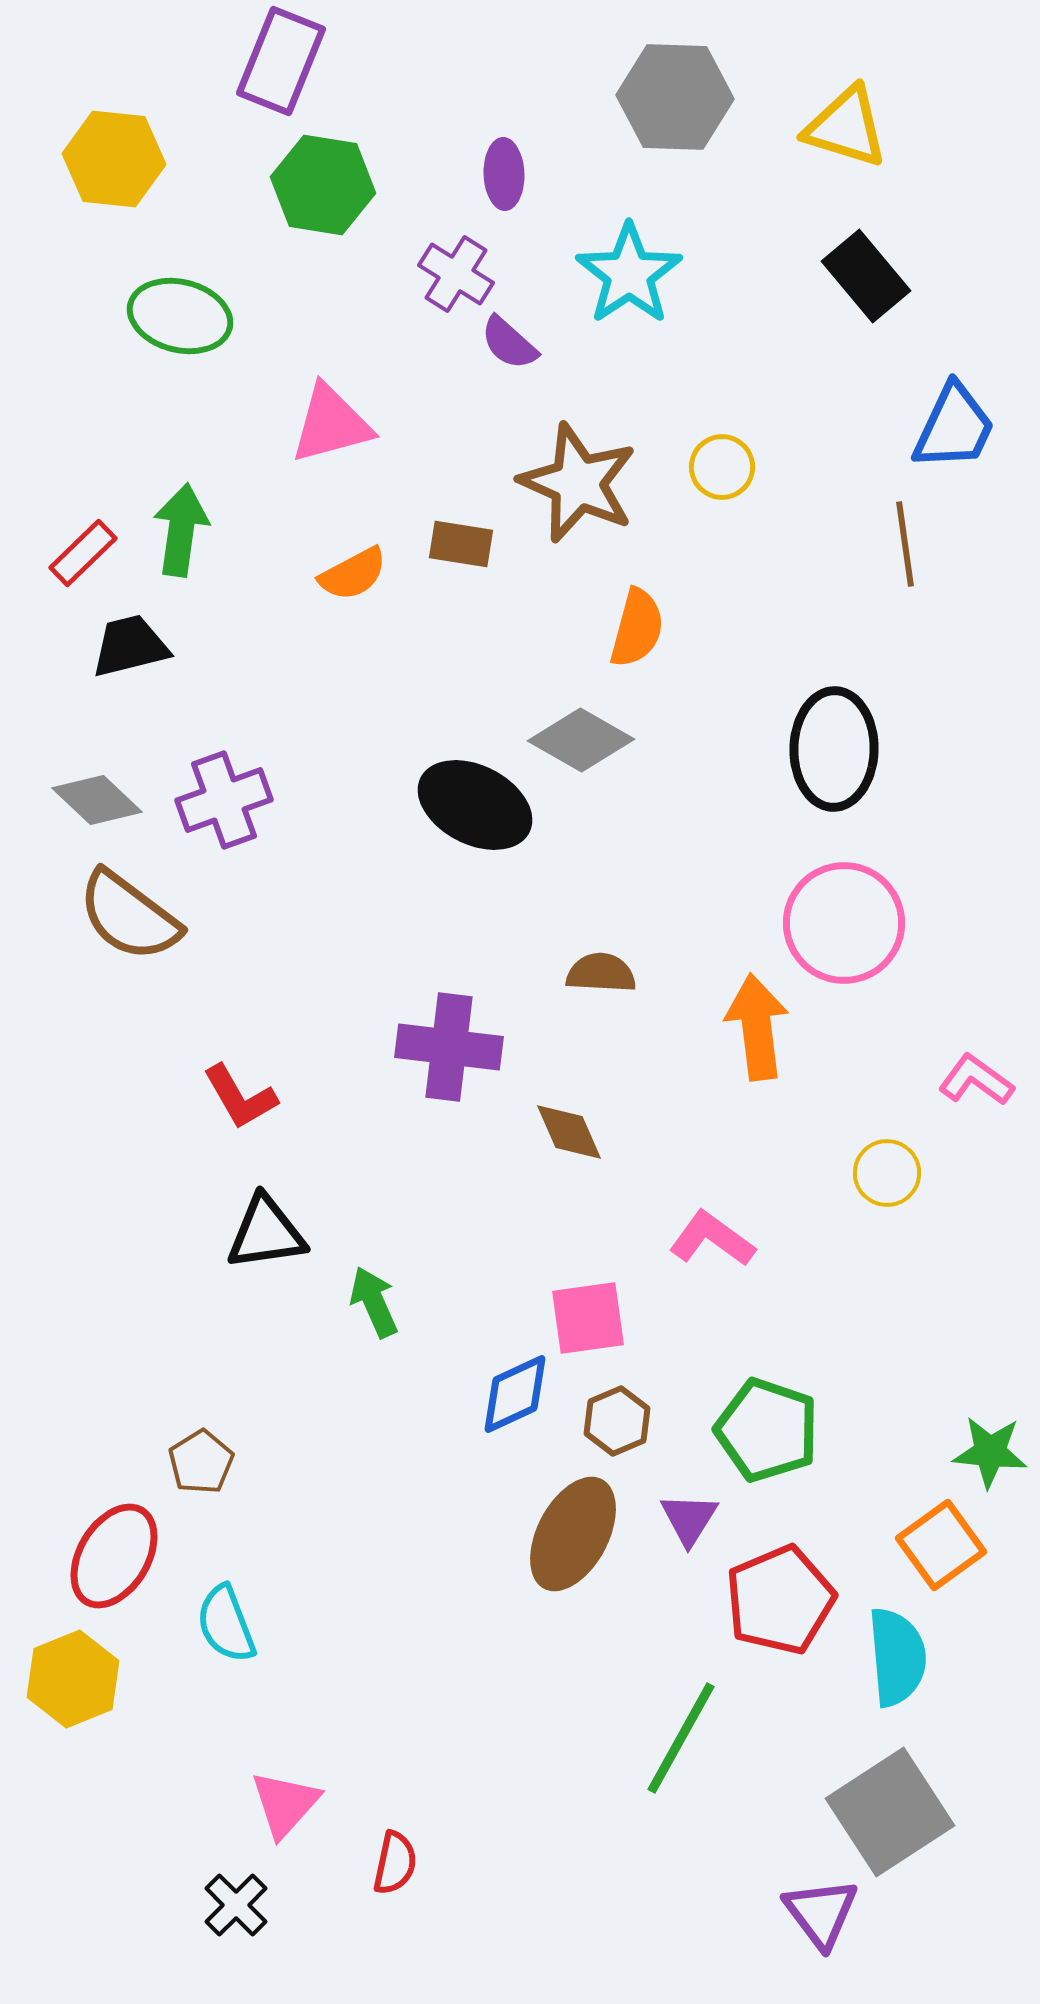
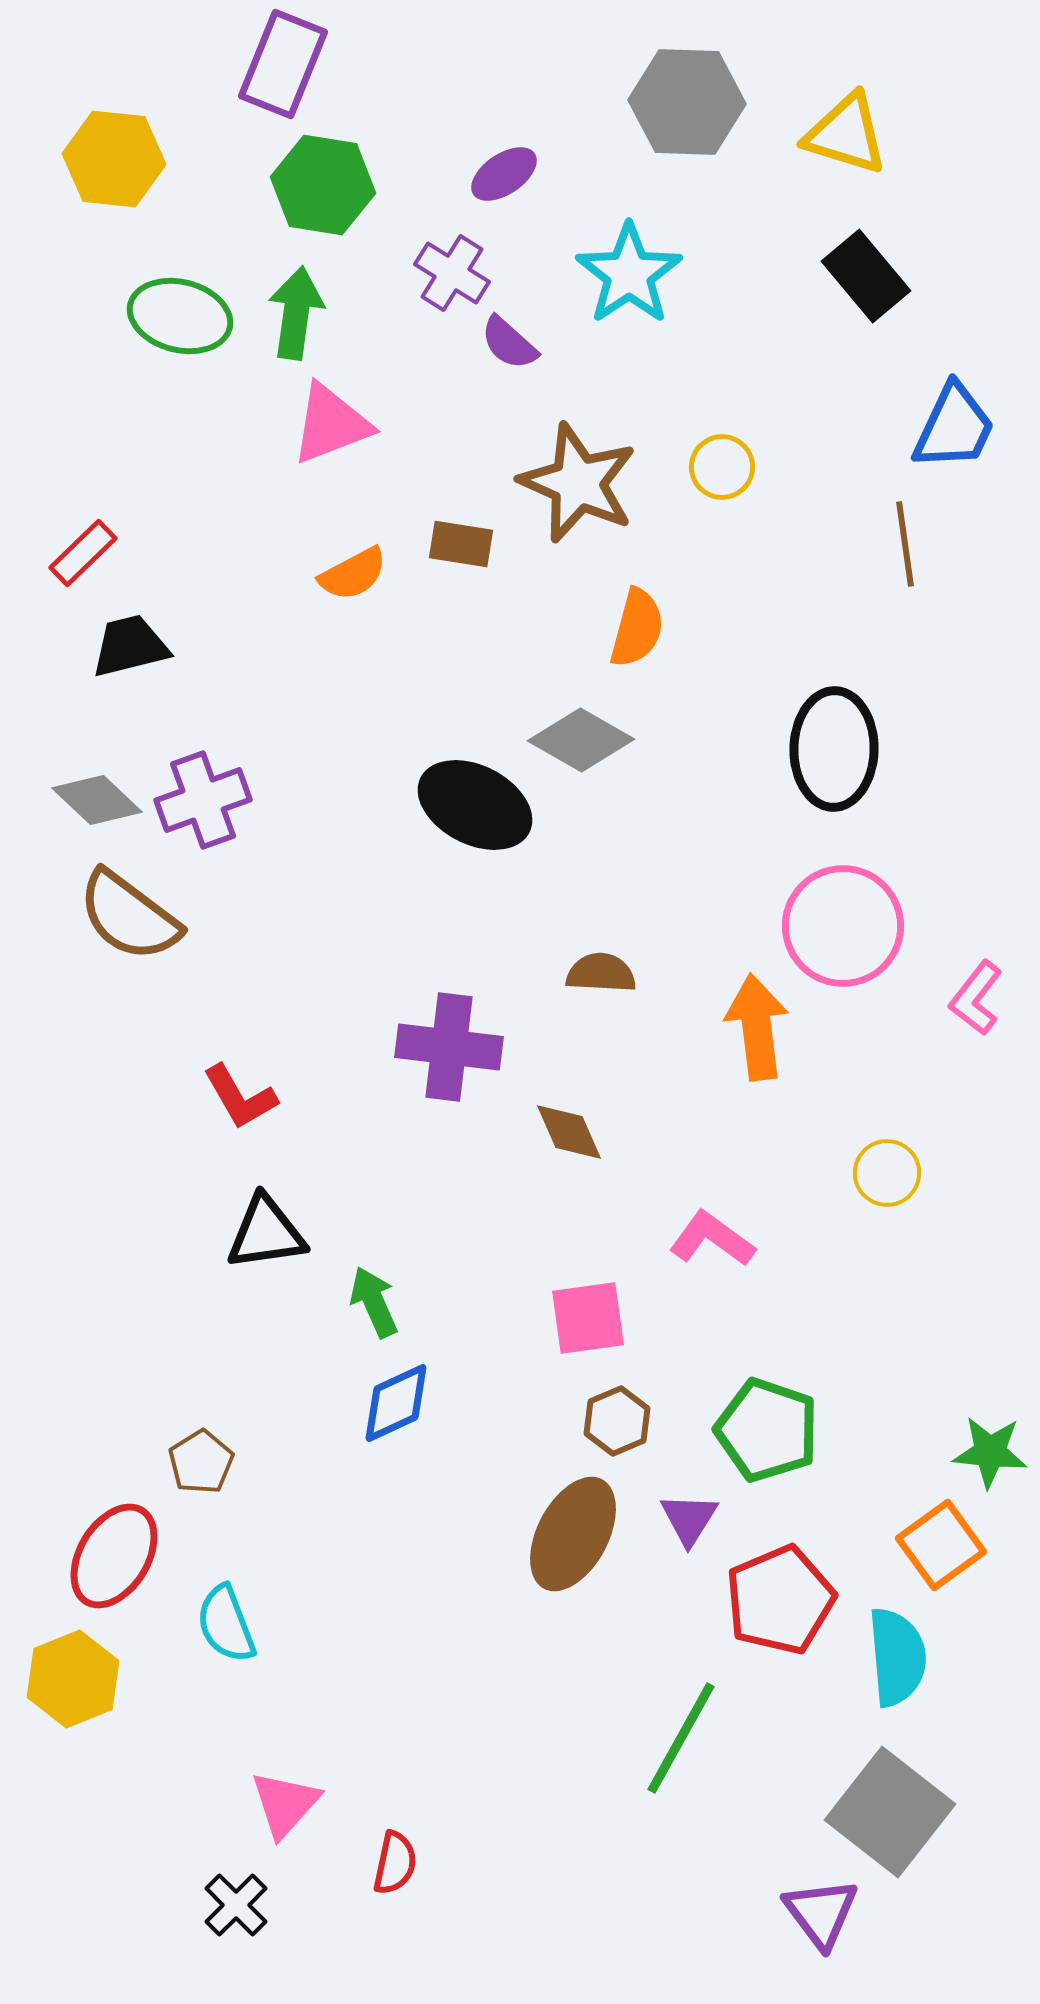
purple rectangle at (281, 61): moved 2 px right, 3 px down
gray hexagon at (675, 97): moved 12 px right, 5 px down
yellow triangle at (846, 127): moved 7 px down
purple ellipse at (504, 174): rotated 58 degrees clockwise
purple cross at (456, 274): moved 4 px left, 1 px up
pink triangle at (331, 424): rotated 6 degrees counterclockwise
green arrow at (181, 530): moved 115 px right, 217 px up
purple cross at (224, 800): moved 21 px left
pink circle at (844, 923): moved 1 px left, 3 px down
pink L-shape at (976, 1080): moved 82 px up; rotated 88 degrees counterclockwise
blue diamond at (515, 1394): moved 119 px left, 9 px down
gray square at (890, 1812): rotated 19 degrees counterclockwise
